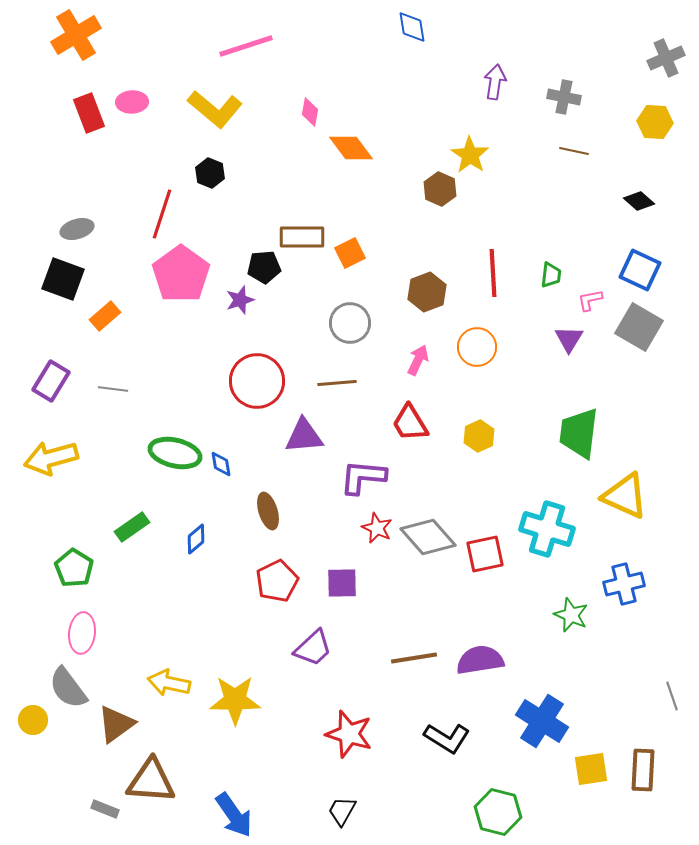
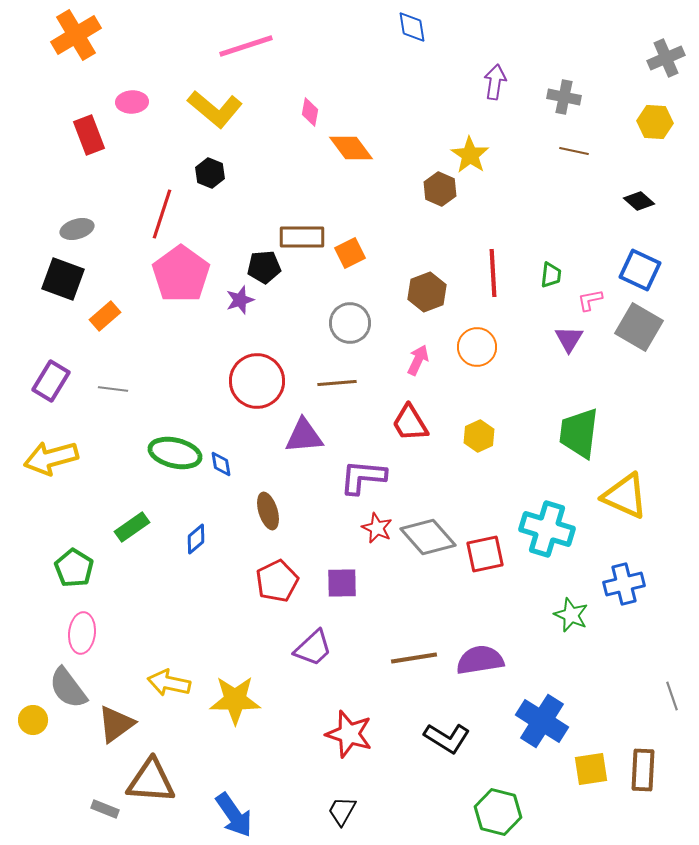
red rectangle at (89, 113): moved 22 px down
